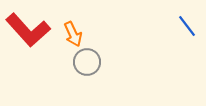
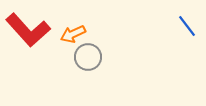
orange arrow: rotated 90 degrees clockwise
gray circle: moved 1 px right, 5 px up
